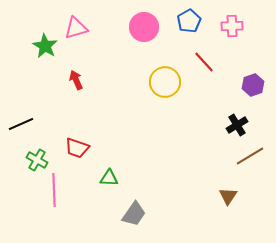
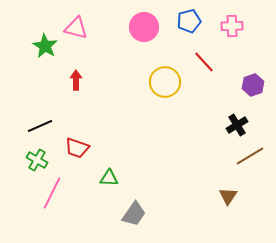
blue pentagon: rotated 15 degrees clockwise
pink triangle: rotated 30 degrees clockwise
red arrow: rotated 24 degrees clockwise
black line: moved 19 px right, 2 px down
pink line: moved 2 px left, 3 px down; rotated 28 degrees clockwise
